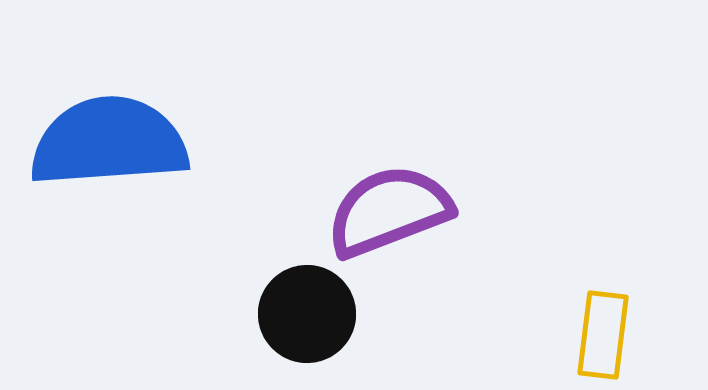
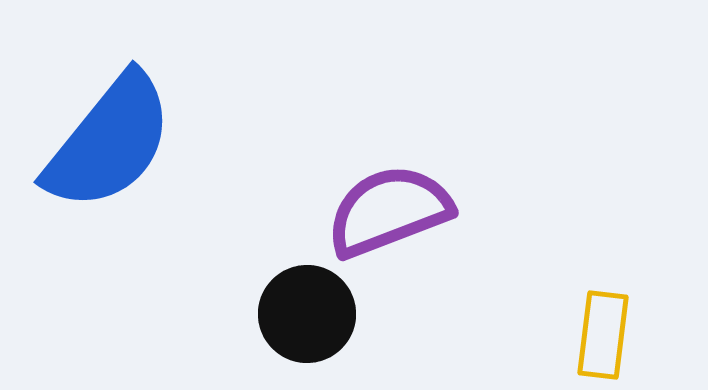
blue semicircle: rotated 133 degrees clockwise
